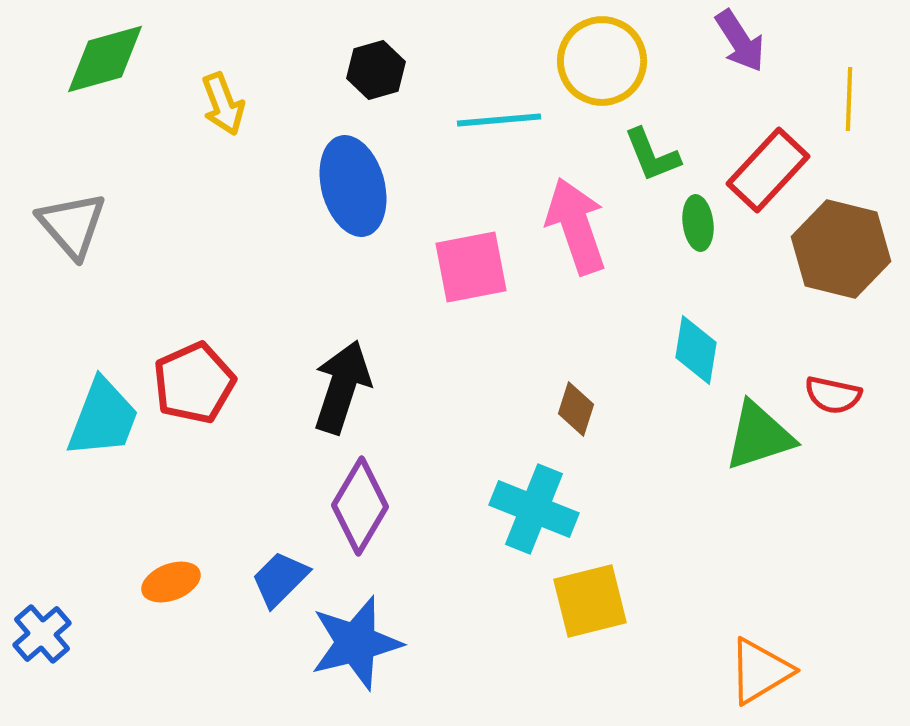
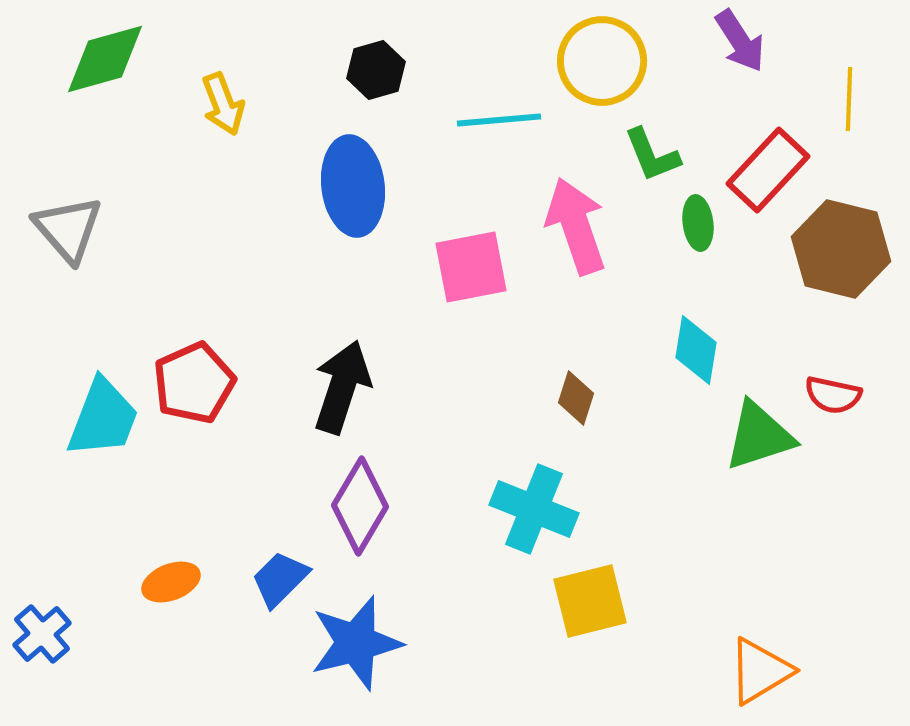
blue ellipse: rotated 8 degrees clockwise
gray triangle: moved 4 px left, 4 px down
brown diamond: moved 11 px up
